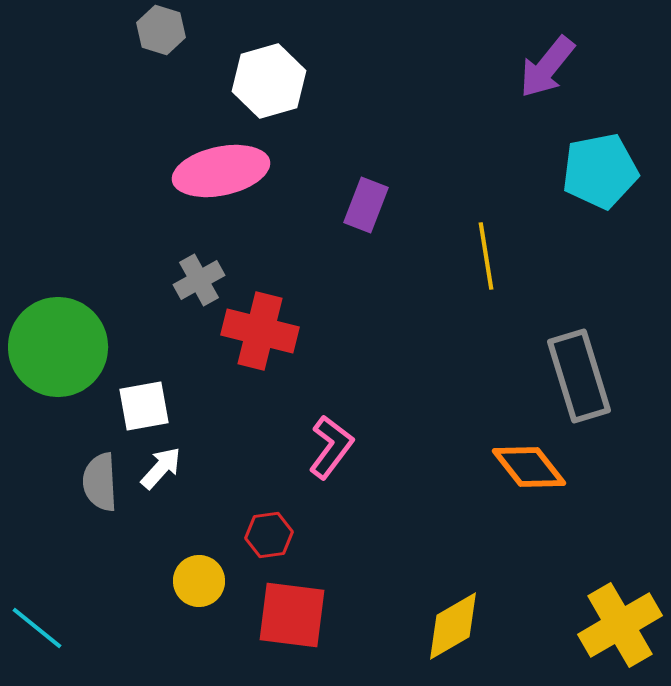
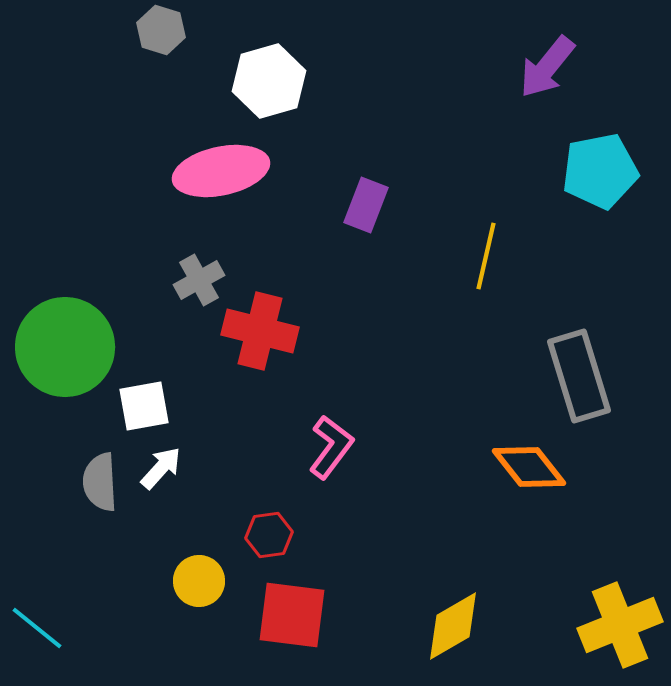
yellow line: rotated 22 degrees clockwise
green circle: moved 7 px right
yellow cross: rotated 8 degrees clockwise
